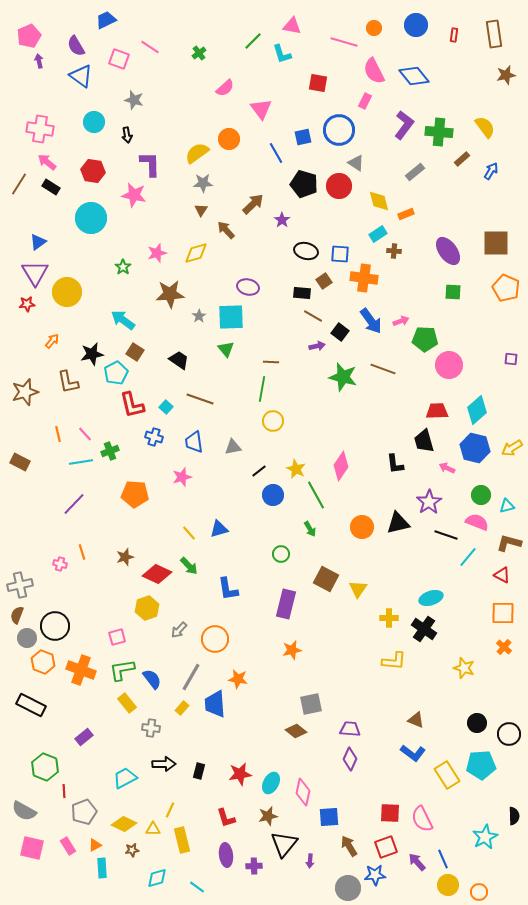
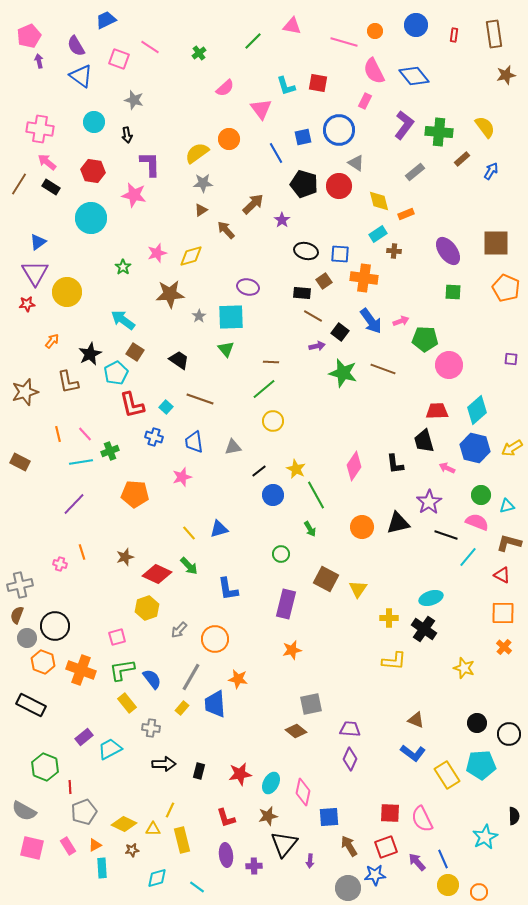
orange circle at (374, 28): moved 1 px right, 3 px down
cyan L-shape at (282, 54): moved 4 px right, 32 px down
brown triangle at (201, 210): rotated 24 degrees clockwise
yellow diamond at (196, 253): moved 5 px left, 3 px down
black star at (92, 354): moved 2 px left; rotated 15 degrees counterclockwise
green star at (343, 377): moved 4 px up
green line at (262, 389): moved 2 px right; rotated 40 degrees clockwise
pink diamond at (341, 466): moved 13 px right
cyan trapezoid at (125, 778): moved 15 px left, 29 px up
red line at (64, 791): moved 6 px right, 4 px up
